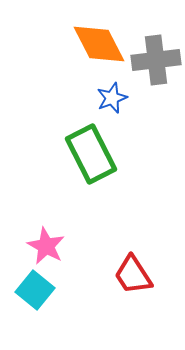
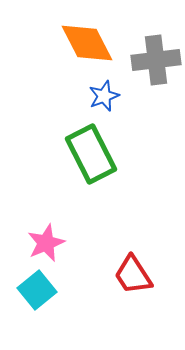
orange diamond: moved 12 px left, 1 px up
blue star: moved 8 px left, 2 px up
pink star: moved 3 px up; rotated 21 degrees clockwise
cyan square: moved 2 px right; rotated 12 degrees clockwise
